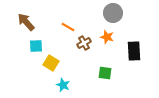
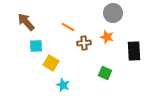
brown cross: rotated 24 degrees clockwise
green square: rotated 16 degrees clockwise
